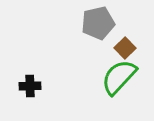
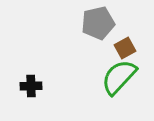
brown square: rotated 15 degrees clockwise
black cross: moved 1 px right
